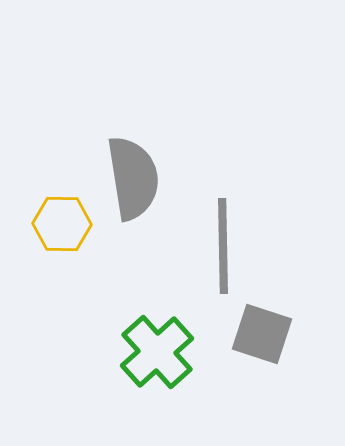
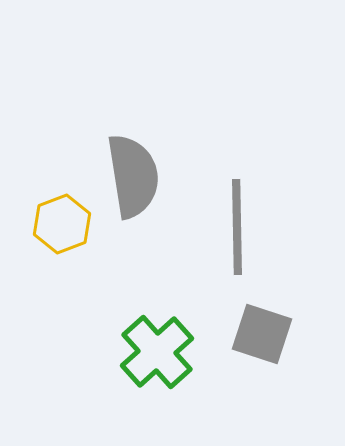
gray semicircle: moved 2 px up
yellow hexagon: rotated 22 degrees counterclockwise
gray line: moved 14 px right, 19 px up
